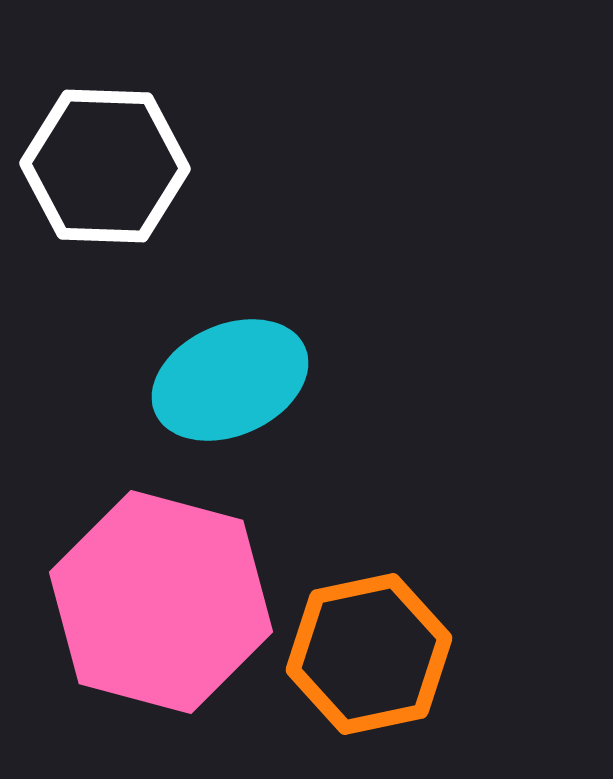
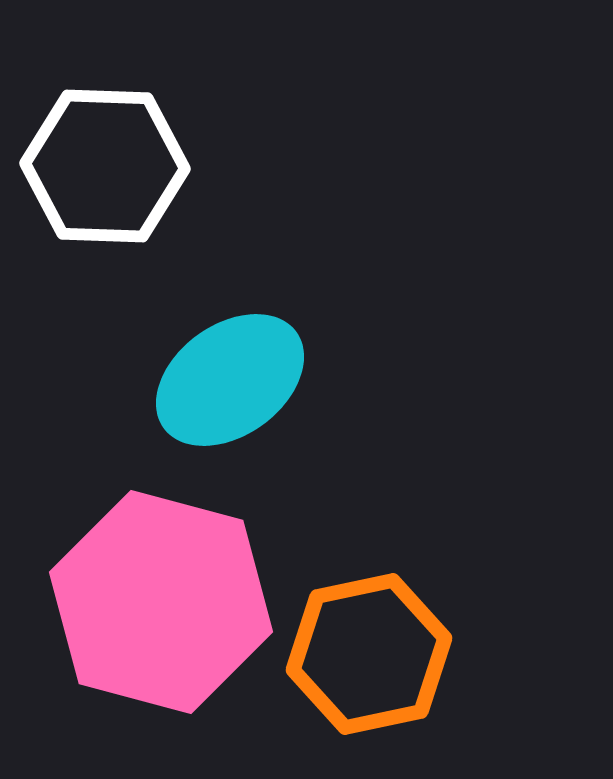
cyan ellipse: rotated 12 degrees counterclockwise
